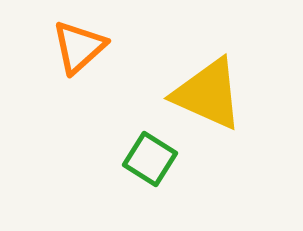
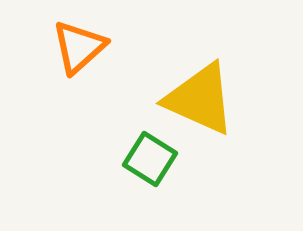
yellow triangle: moved 8 px left, 5 px down
